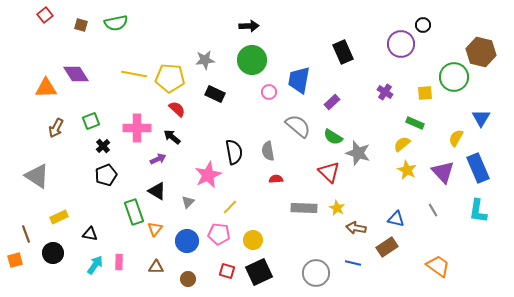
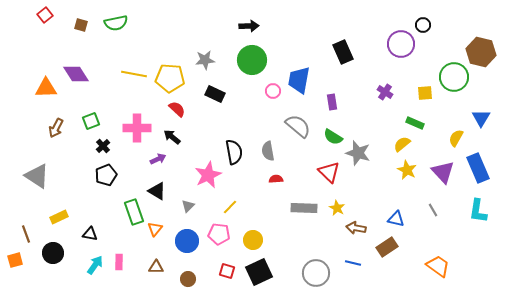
pink circle at (269, 92): moved 4 px right, 1 px up
purple rectangle at (332, 102): rotated 56 degrees counterclockwise
gray triangle at (188, 202): moved 4 px down
